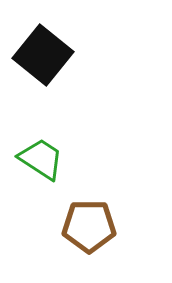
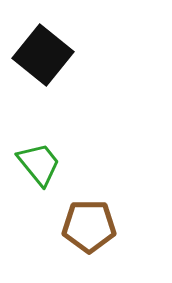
green trapezoid: moved 2 px left, 5 px down; rotated 18 degrees clockwise
